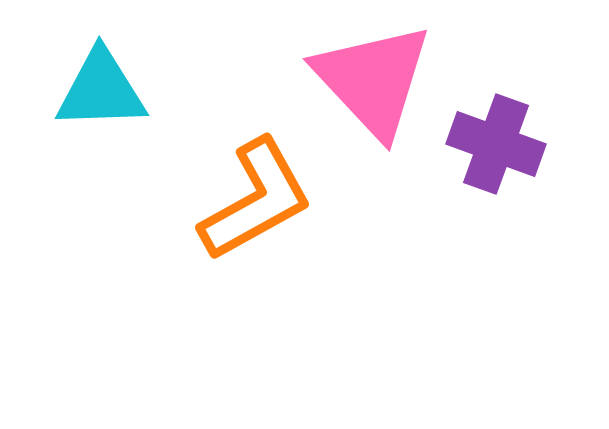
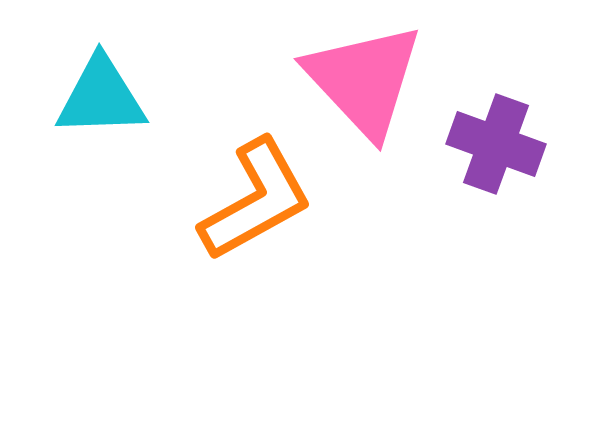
pink triangle: moved 9 px left
cyan triangle: moved 7 px down
